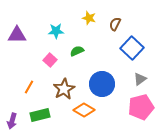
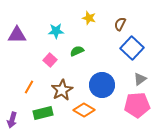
brown semicircle: moved 5 px right
blue circle: moved 1 px down
brown star: moved 2 px left, 1 px down
pink pentagon: moved 4 px left, 2 px up; rotated 10 degrees clockwise
green rectangle: moved 3 px right, 2 px up
purple arrow: moved 1 px up
